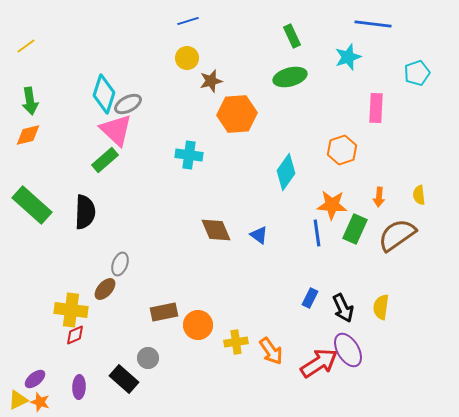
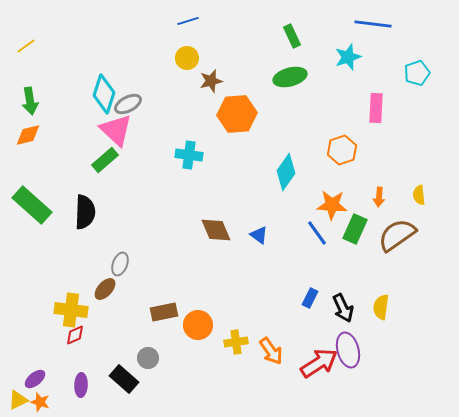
blue line at (317, 233): rotated 28 degrees counterclockwise
purple ellipse at (348, 350): rotated 16 degrees clockwise
purple ellipse at (79, 387): moved 2 px right, 2 px up
